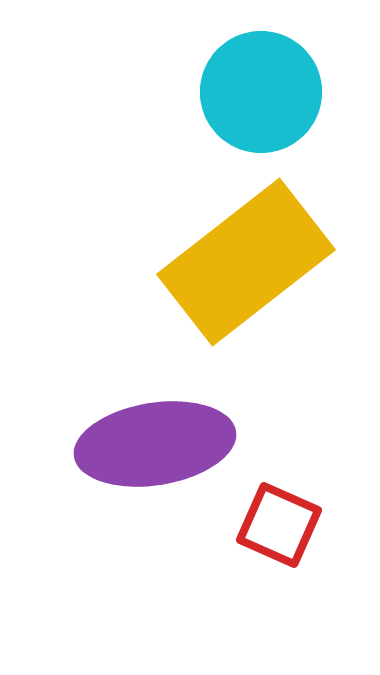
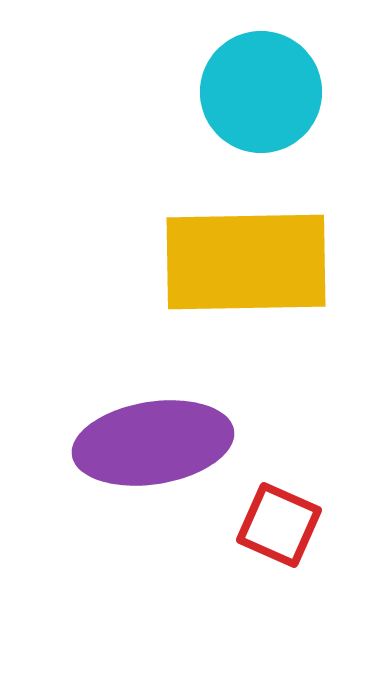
yellow rectangle: rotated 37 degrees clockwise
purple ellipse: moved 2 px left, 1 px up
